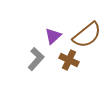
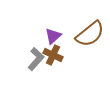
brown semicircle: moved 3 px right, 1 px up
brown cross: moved 16 px left, 5 px up
